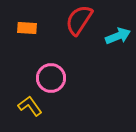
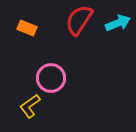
orange rectangle: rotated 18 degrees clockwise
cyan arrow: moved 13 px up
yellow L-shape: rotated 90 degrees counterclockwise
